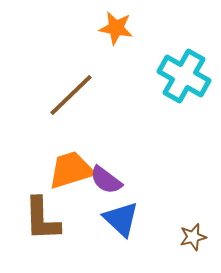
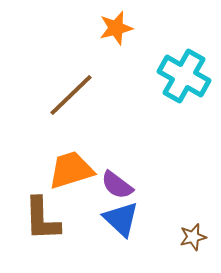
orange star: rotated 24 degrees counterclockwise
purple semicircle: moved 11 px right, 5 px down
